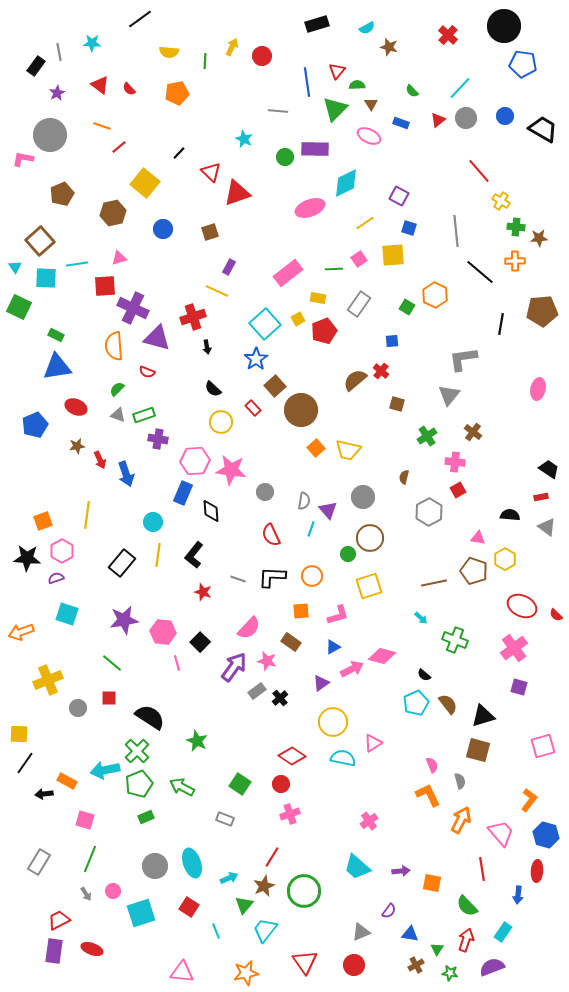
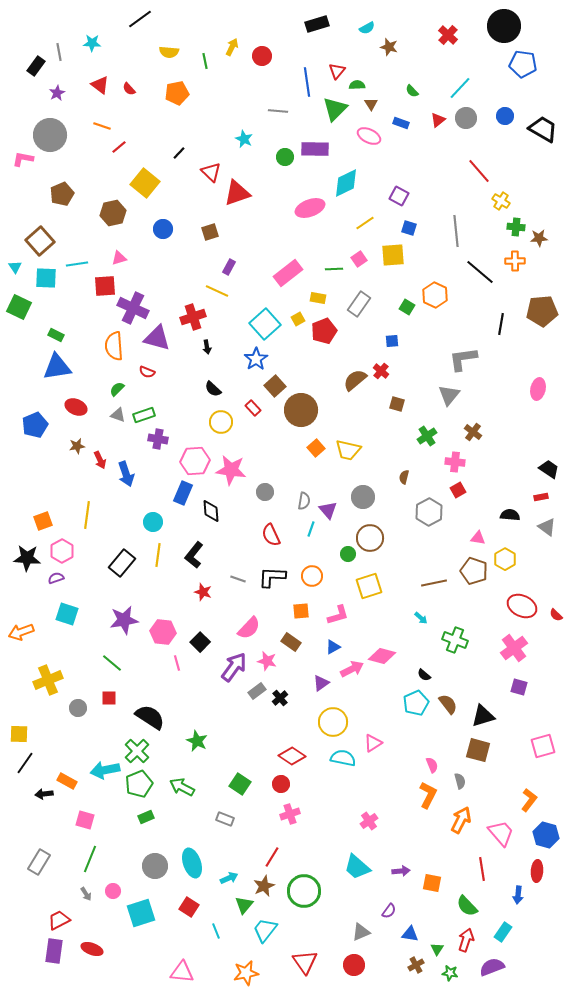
green line at (205, 61): rotated 14 degrees counterclockwise
orange L-shape at (428, 795): rotated 52 degrees clockwise
